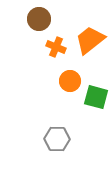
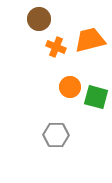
orange trapezoid: rotated 24 degrees clockwise
orange circle: moved 6 px down
gray hexagon: moved 1 px left, 4 px up
